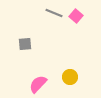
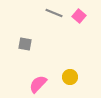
pink square: moved 3 px right
gray square: rotated 16 degrees clockwise
